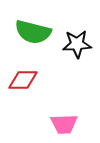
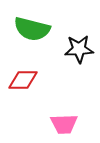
green semicircle: moved 1 px left, 3 px up
black star: moved 2 px right, 5 px down
